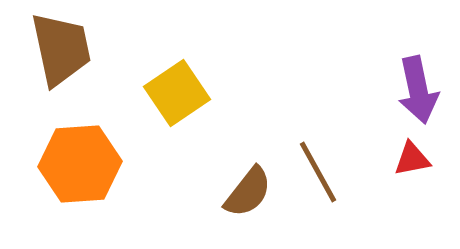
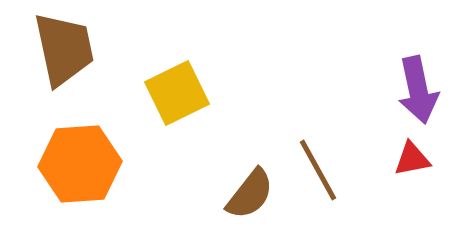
brown trapezoid: moved 3 px right
yellow square: rotated 8 degrees clockwise
brown line: moved 2 px up
brown semicircle: moved 2 px right, 2 px down
